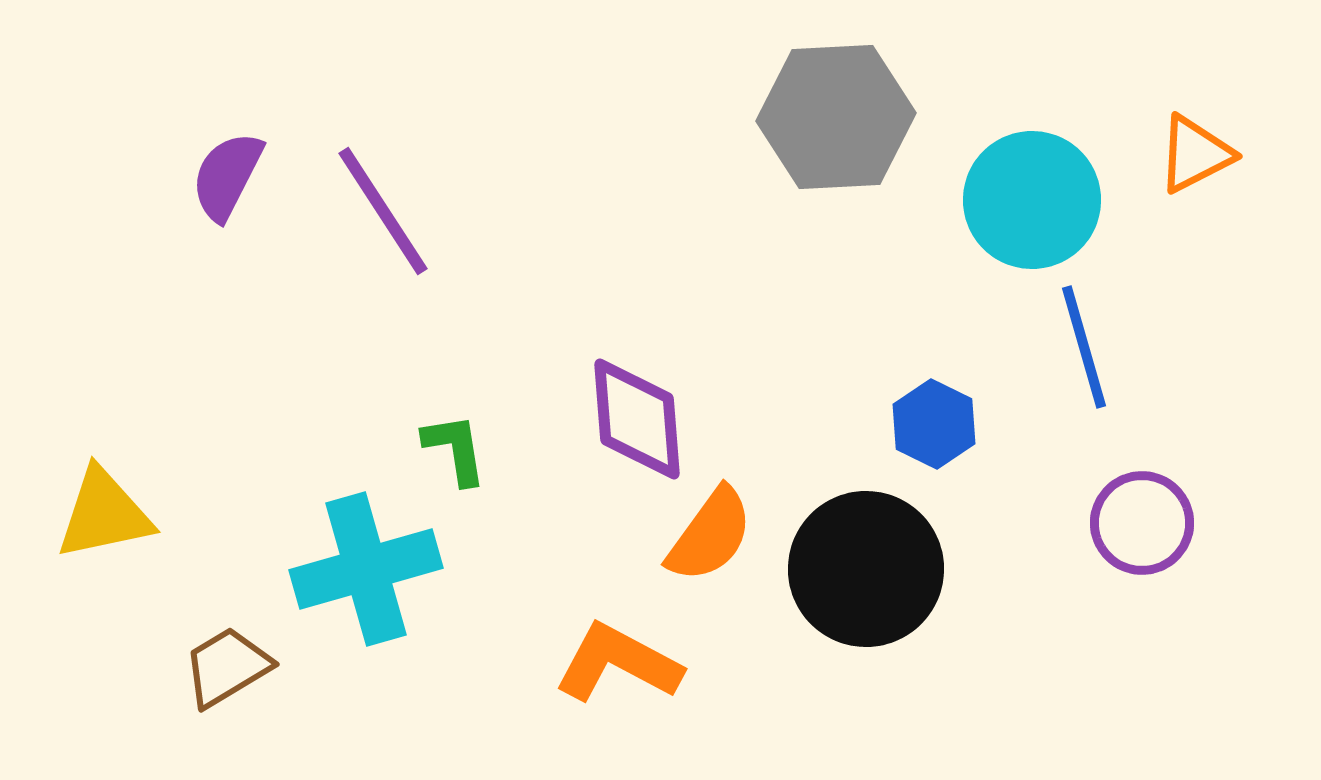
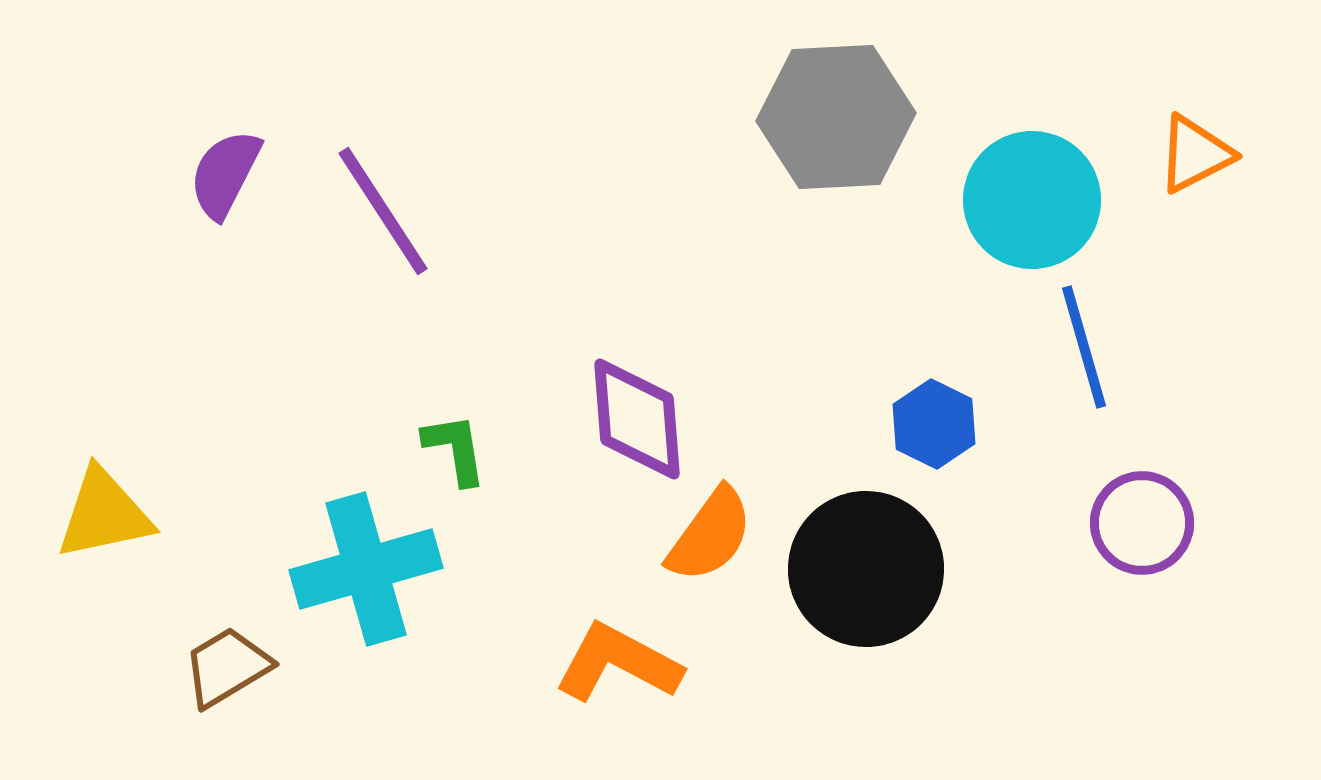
purple semicircle: moved 2 px left, 2 px up
